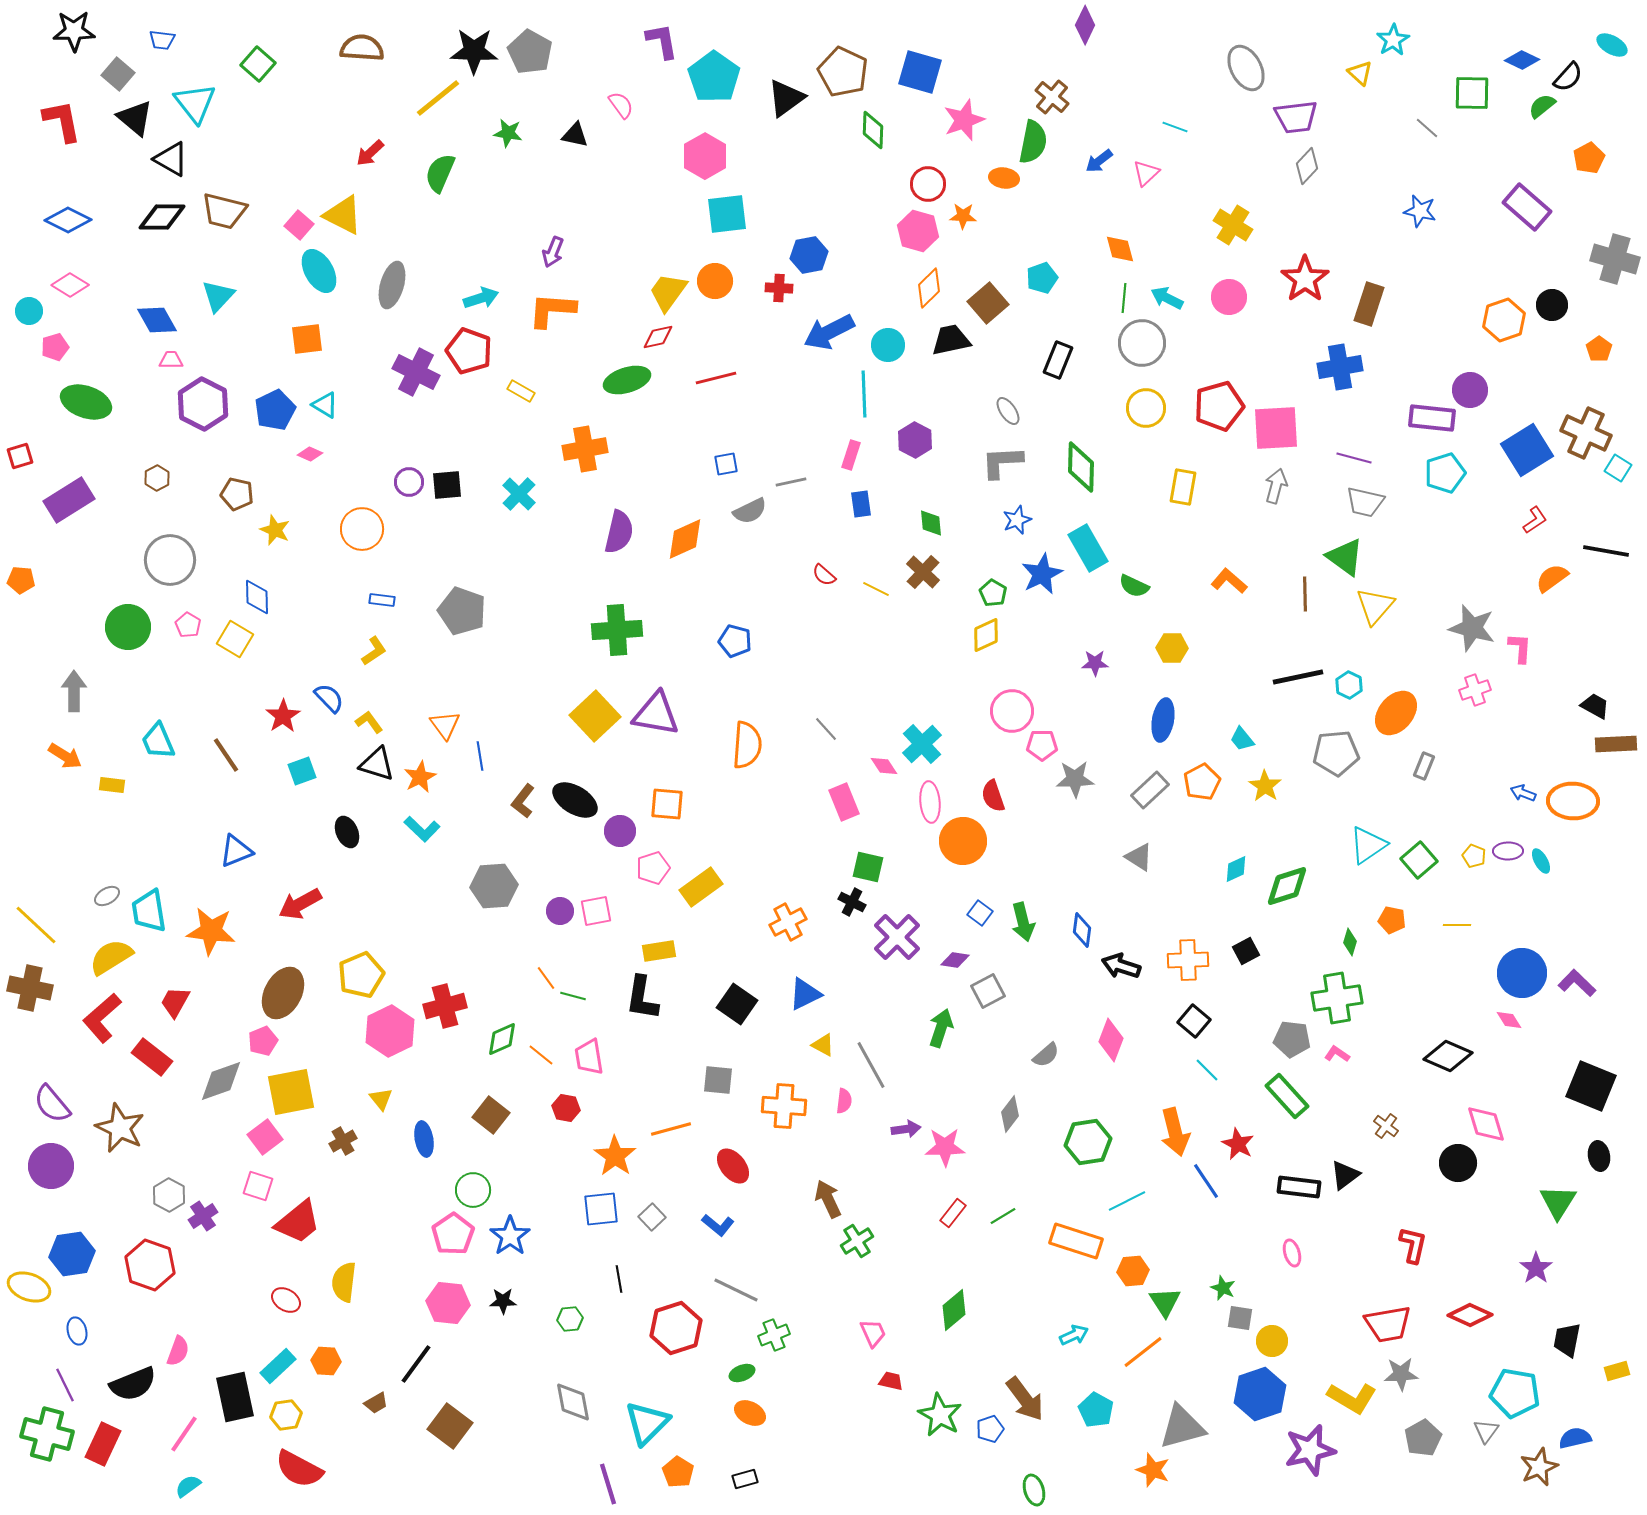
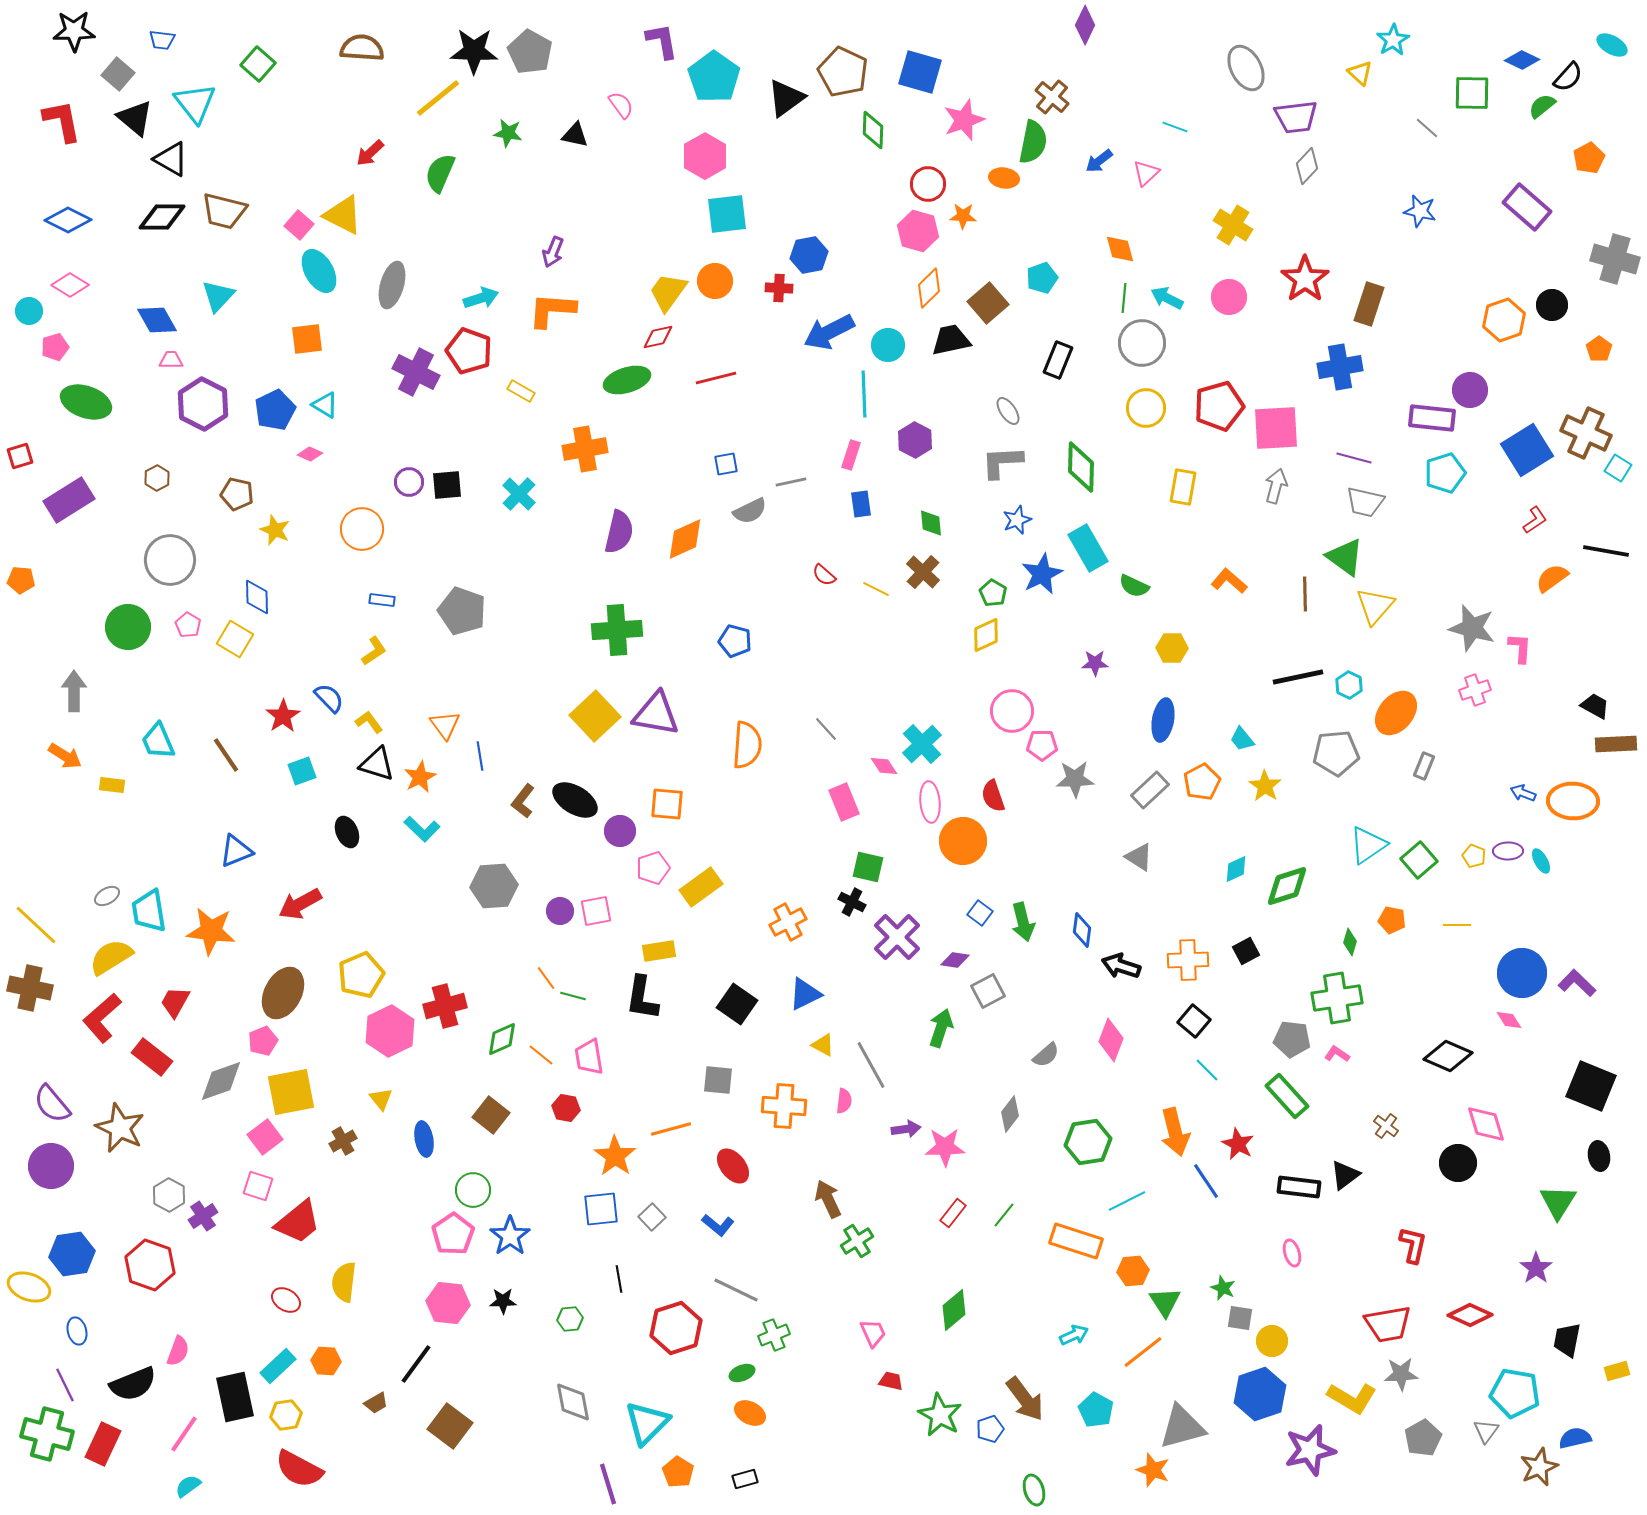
green line at (1003, 1216): moved 1 px right, 1 px up; rotated 20 degrees counterclockwise
